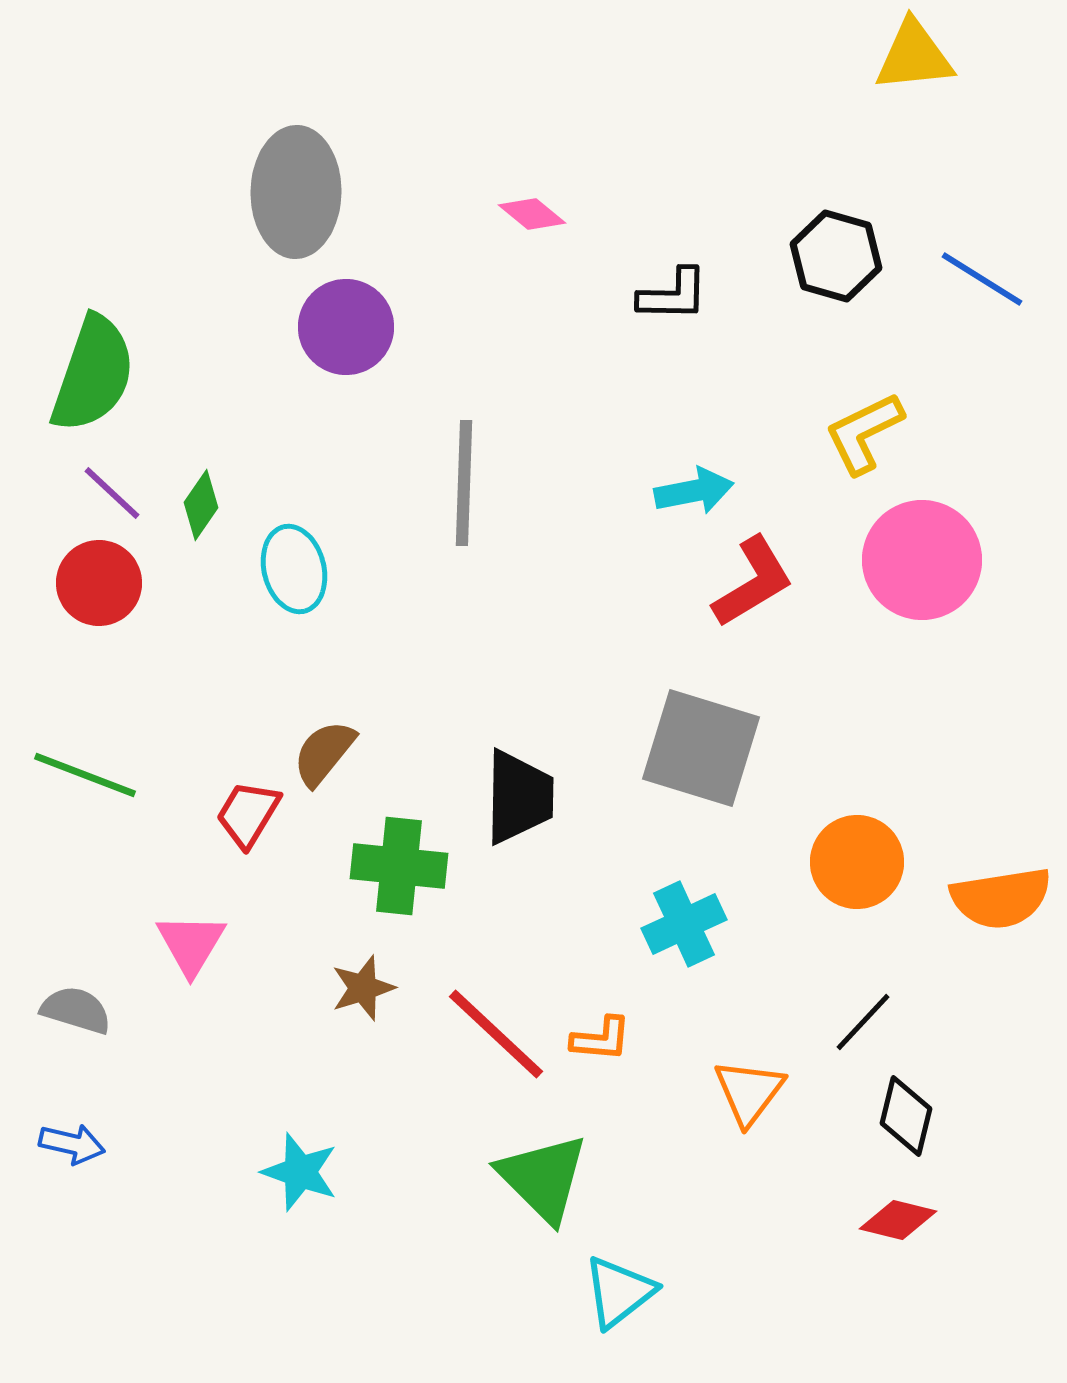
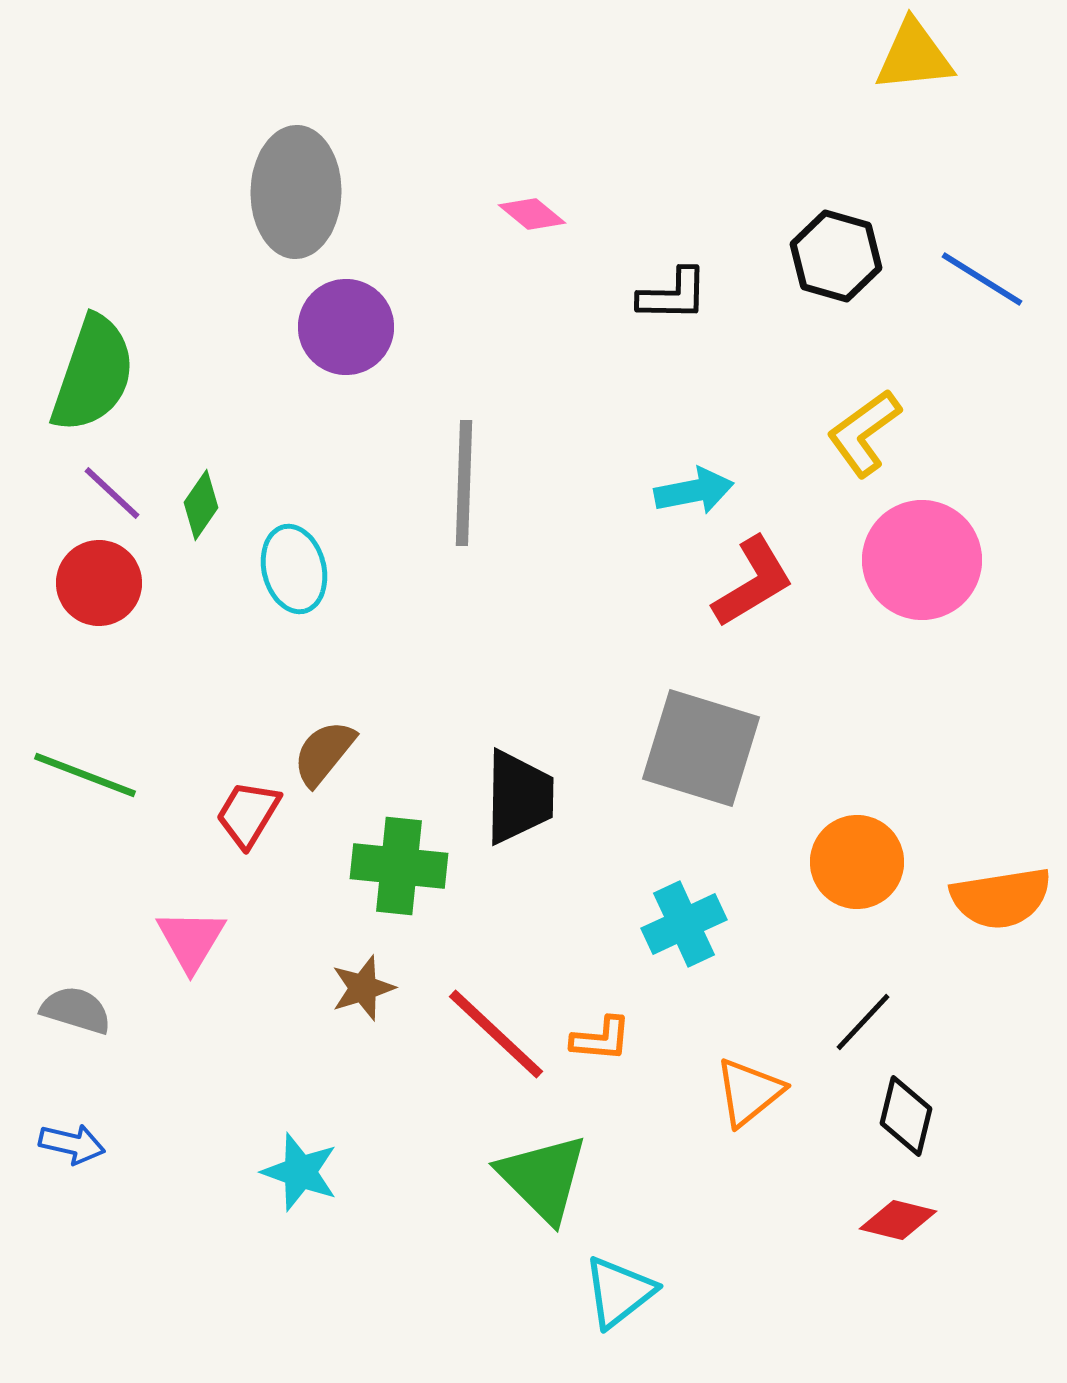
yellow L-shape: rotated 10 degrees counterclockwise
pink triangle: moved 4 px up
orange triangle: rotated 14 degrees clockwise
